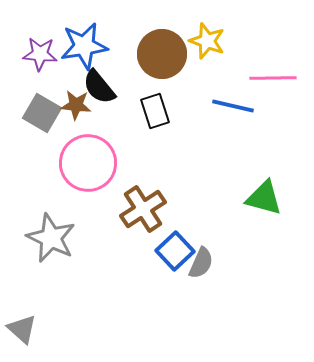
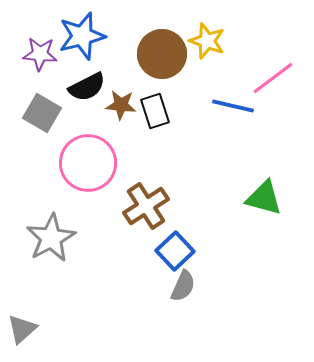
blue star: moved 2 px left, 10 px up; rotated 6 degrees counterclockwise
pink line: rotated 36 degrees counterclockwise
black semicircle: moved 12 px left; rotated 78 degrees counterclockwise
brown star: moved 45 px right
brown cross: moved 3 px right, 3 px up
gray star: rotated 18 degrees clockwise
gray semicircle: moved 18 px left, 23 px down
gray triangle: rotated 36 degrees clockwise
